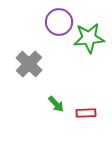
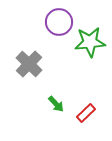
green star: moved 1 px right, 4 px down
red rectangle: rotated 42 degrees counterclockwise
